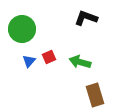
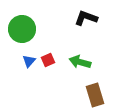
red square: moved 1 px left, 3 px down
